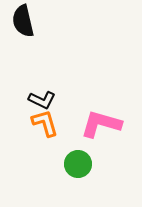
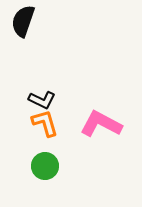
black semicircle: rotated 32 degrees clockwise
pink L-shape: rotated 12 degrees clockwise
green circle: moved 33 px left, 2 px down
